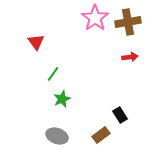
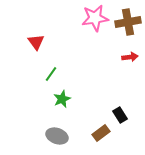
pink star: rotated 28 degrees clockwise
green line: moved 2 px left
brown rectangle: moved 2 px up
